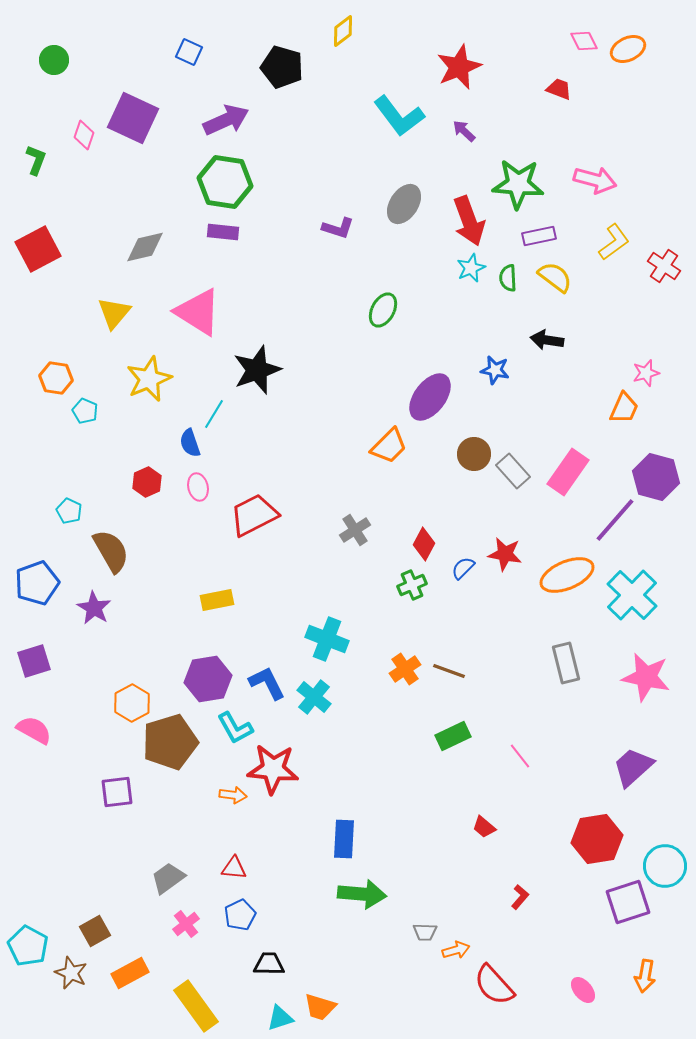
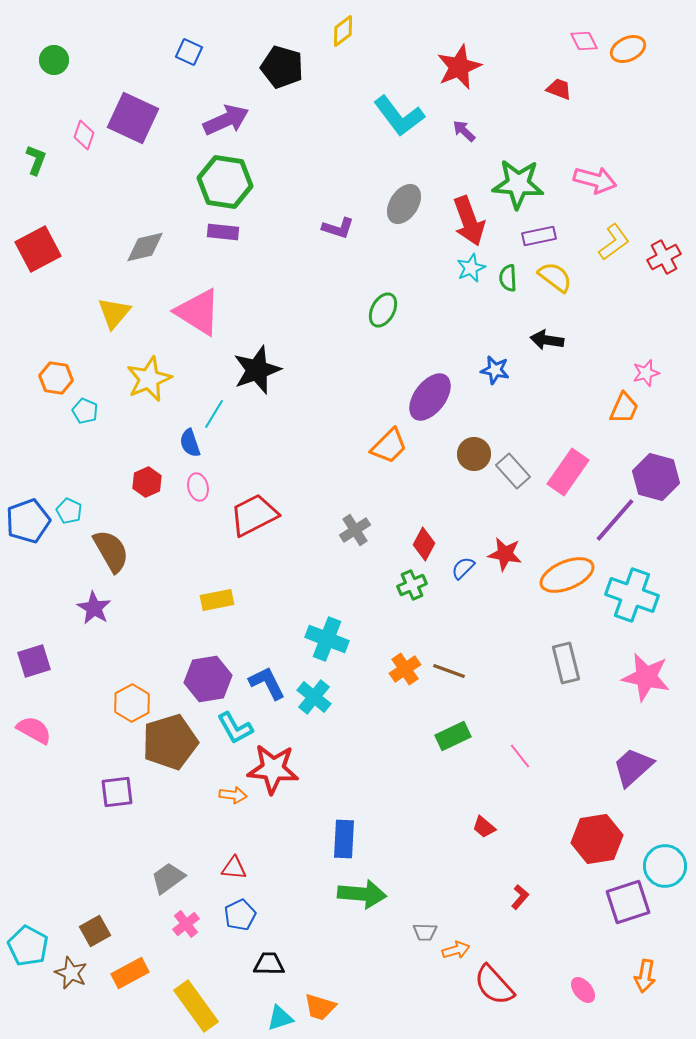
red cross at (664, 266): moved 9 px up; rotated 28 degrees clockwise
blue pentagon at (37, 583): moved 9 px left, 62 px up
cyan cross at (632, 595): rotated 24 degrees counterclockwise
